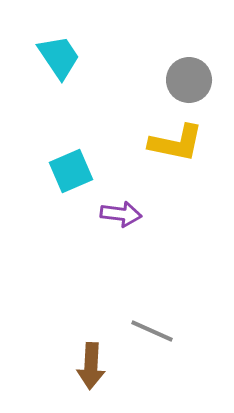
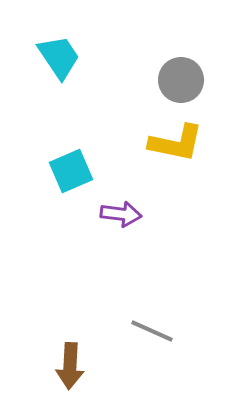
gray circle: moved 8 px left
brown arrow: moved 21 px left
